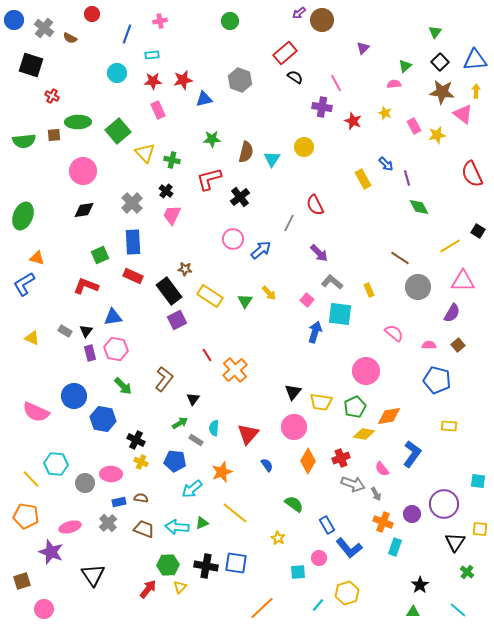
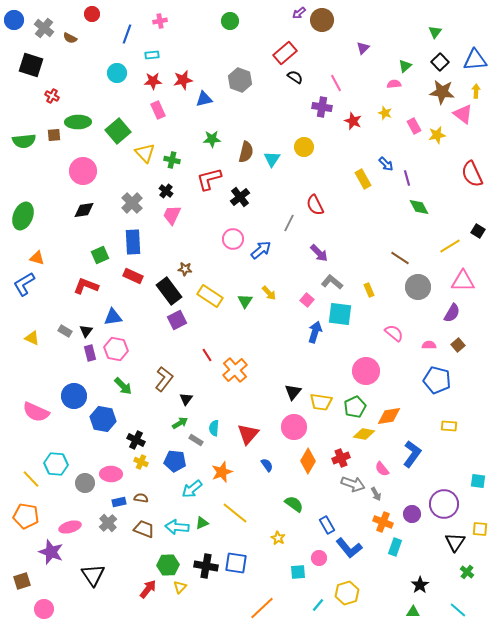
black triangle at (193, 399): moved 7 px left
